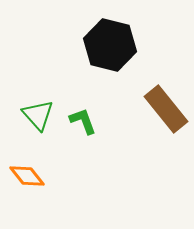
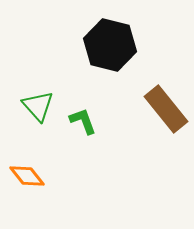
green triangle: moved 9 px up
